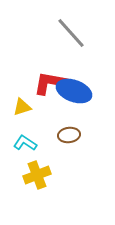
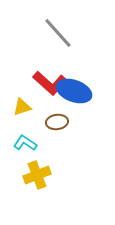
gray line: moved 13 px left
red L-shape: rotated 148 degrees counterclockwise
brown ellipse: moved 12 px left, 13 px up
